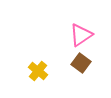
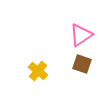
brown square: moved 1 px right, 1 px down; rotated 18 degrees counterclockwise
